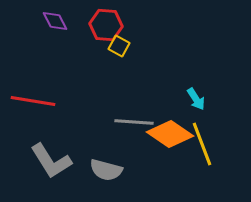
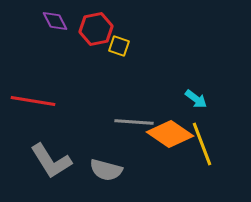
red hexagon: moved 10 px left, 4 px down; rotated 16 degrees counterclockwise
yellow square: rotated 10 degrees counterclockwise
cyan arrow: rotated 20 degrees counterclockwise
